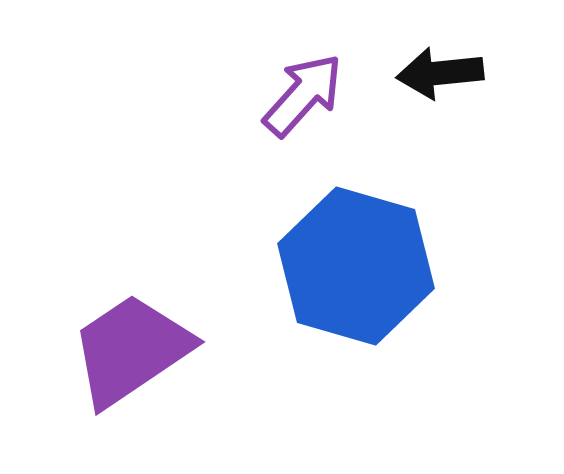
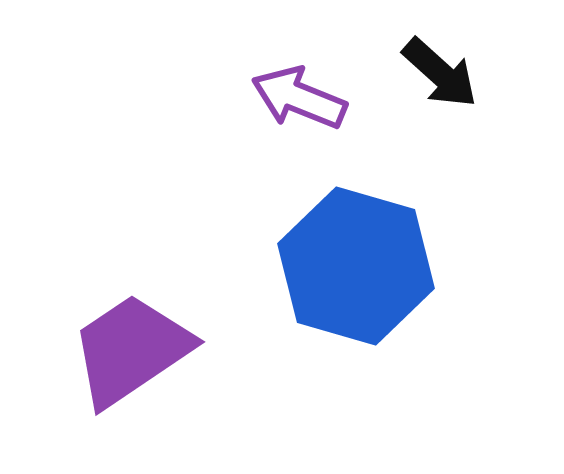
black arrow: rotated 132 degrees counterclockwise
purple arrow: moved 4 px left, 3 px down; rotated 110 degrees counterclockwise
